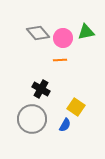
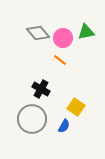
orange line: rotated 40 degrees clockwise
blue semicircle: moved 1 px left, 1 px down
